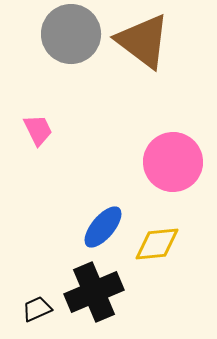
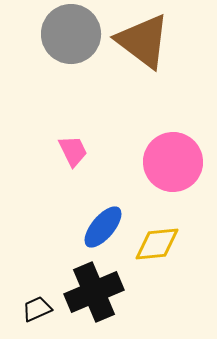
pink trapezoid: moved 35 px right, 21 px down
